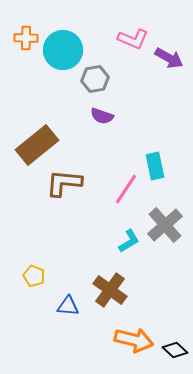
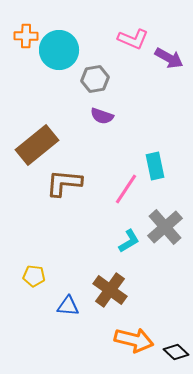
orange cross: moved 2 px up
cyan circle: moved 4 px left
gray cross: moved 2 px down
yellow pentagon: rotated 15 degrees counterclockwise
black diamond: moved 1 px right, 2 px down
